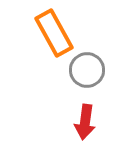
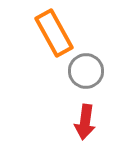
gray circle: moved 1 px left, 1 px down
